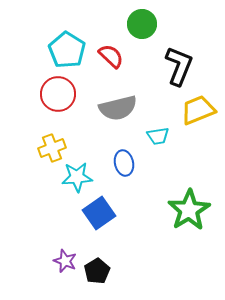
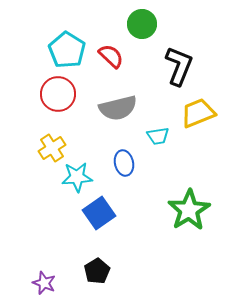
yellow trapezoid: moved 3 px down
yellow cross: rotated 12 degrees counterclockwise
purple star: moved 21 px left, 22 px down
